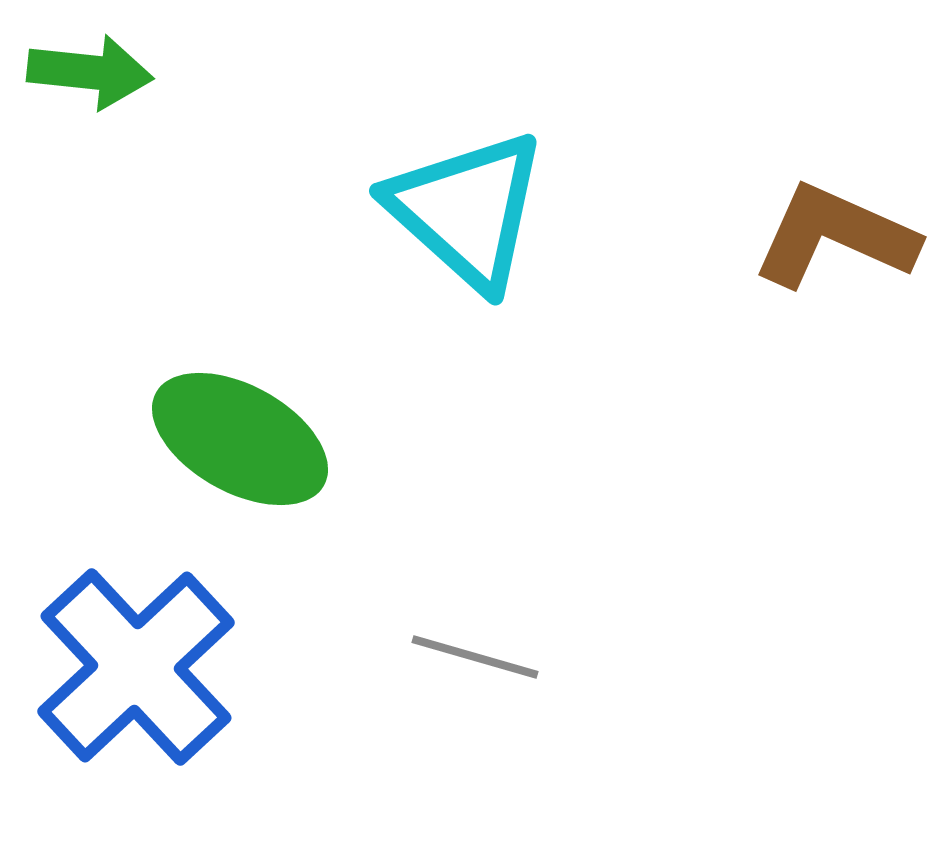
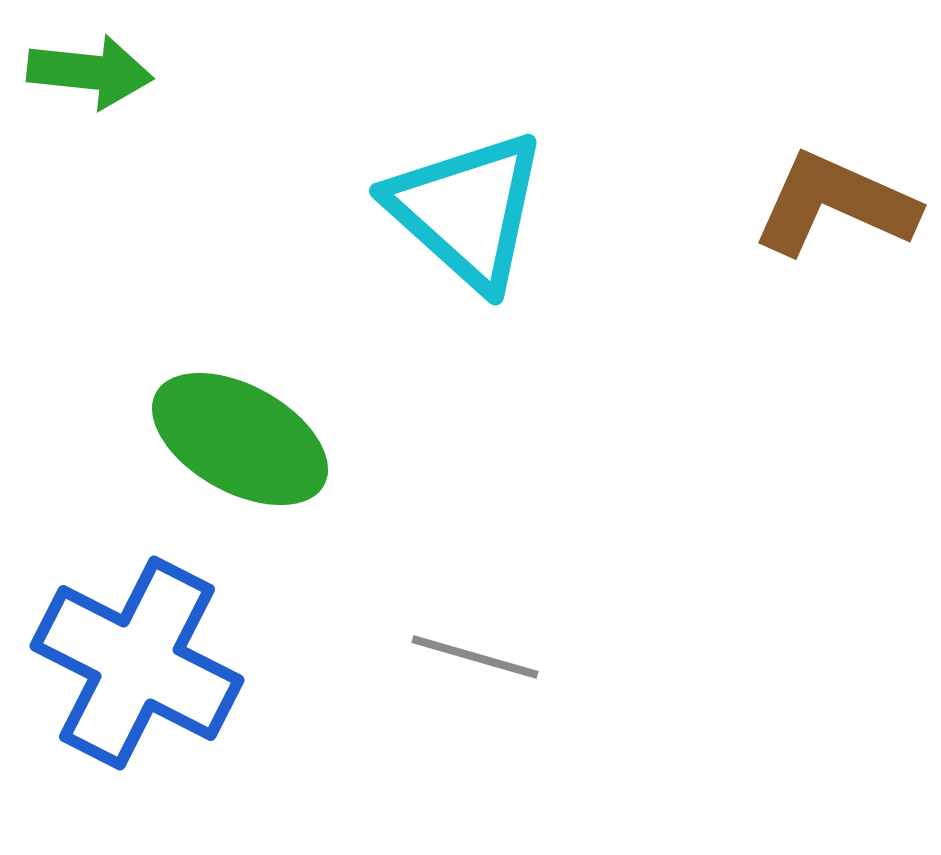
brown L-shape: moved 32 px up
blue cross: moved 1 px right, 4 px up; rotated 20 degrees counterclockwise
